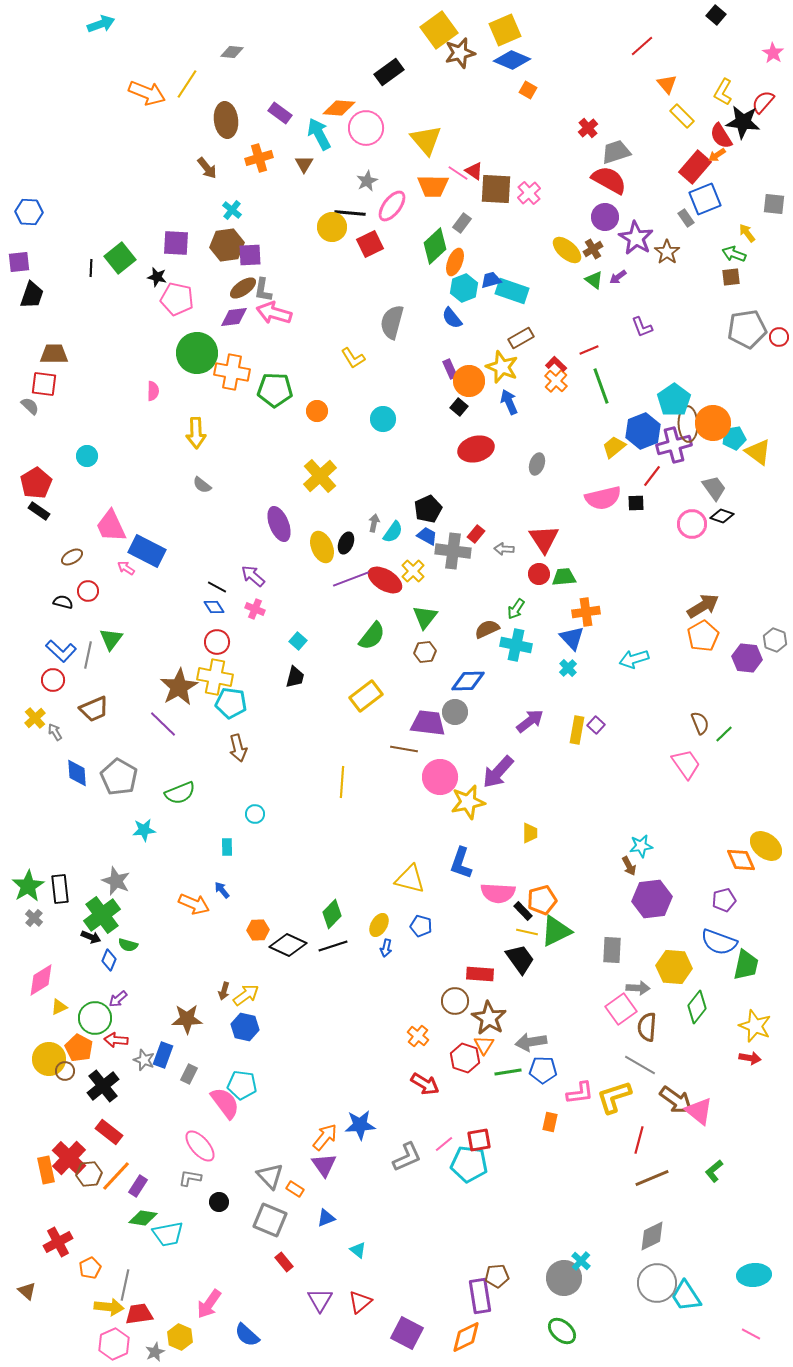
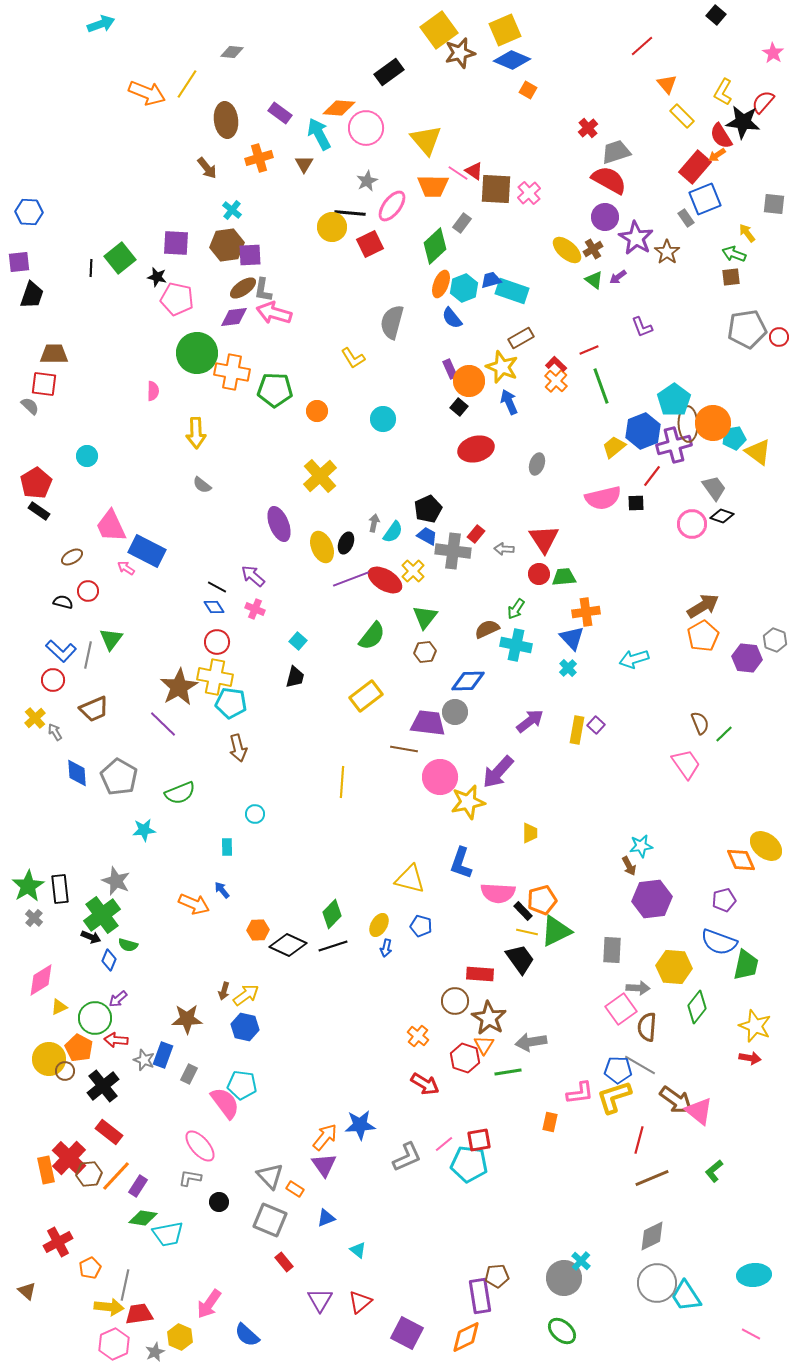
orange ellipse at (455, 262): moved 14 px left, 22 px down
blue pentagon at (543, 1070): moved 75 px right
